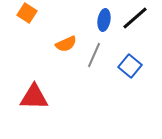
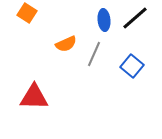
blue ellipse: rotated 15 degrees counterclockwise
gray line: moved 1 px up
blue square: moved 2 px right
